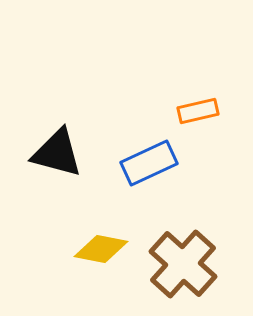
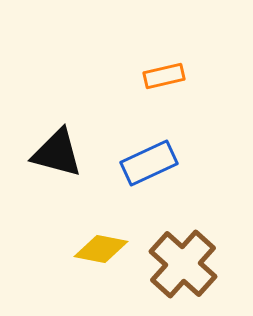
orange rectangle: moved 34 px left, 35 px up
